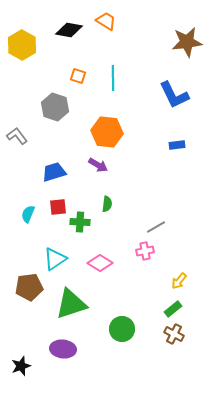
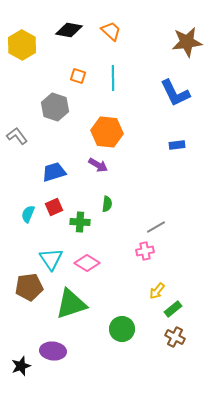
orange trapezoid: moved 5 px right, 10 px down; rotated 10 degrees clockwise
blue L-shape: moved 1 px right, 2 px up
red square: moved 4 px left; rotated 18 degrees counterclockwise
cyan triangle: moved 4 px left; rotated 30 degrees counterclockwise
pink diamond: moved 13 px left
yellow arrow: moved 22 px left, 10 px down
brown cross: moved 1 px right, 3 px down
purple ellipse: moved 10 px left, 2 px down
